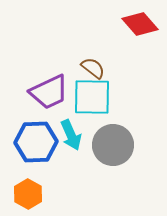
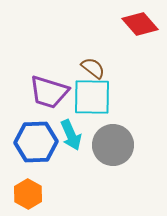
purple trapezoid: rotated 42 degrees clockwise
